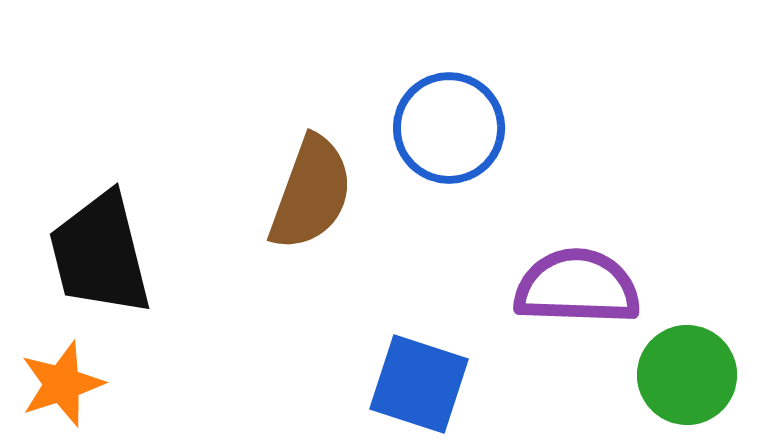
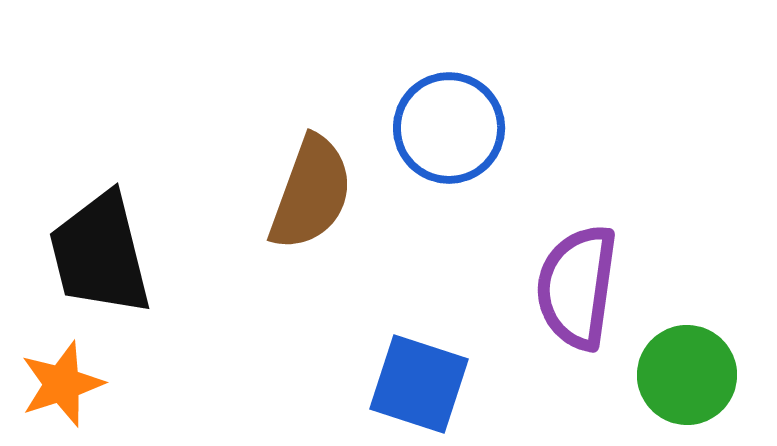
purple semicircle: rotated 84 degrees counterclockwise
